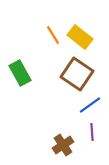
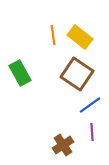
orange line: rotated 24 degrees clockwise
